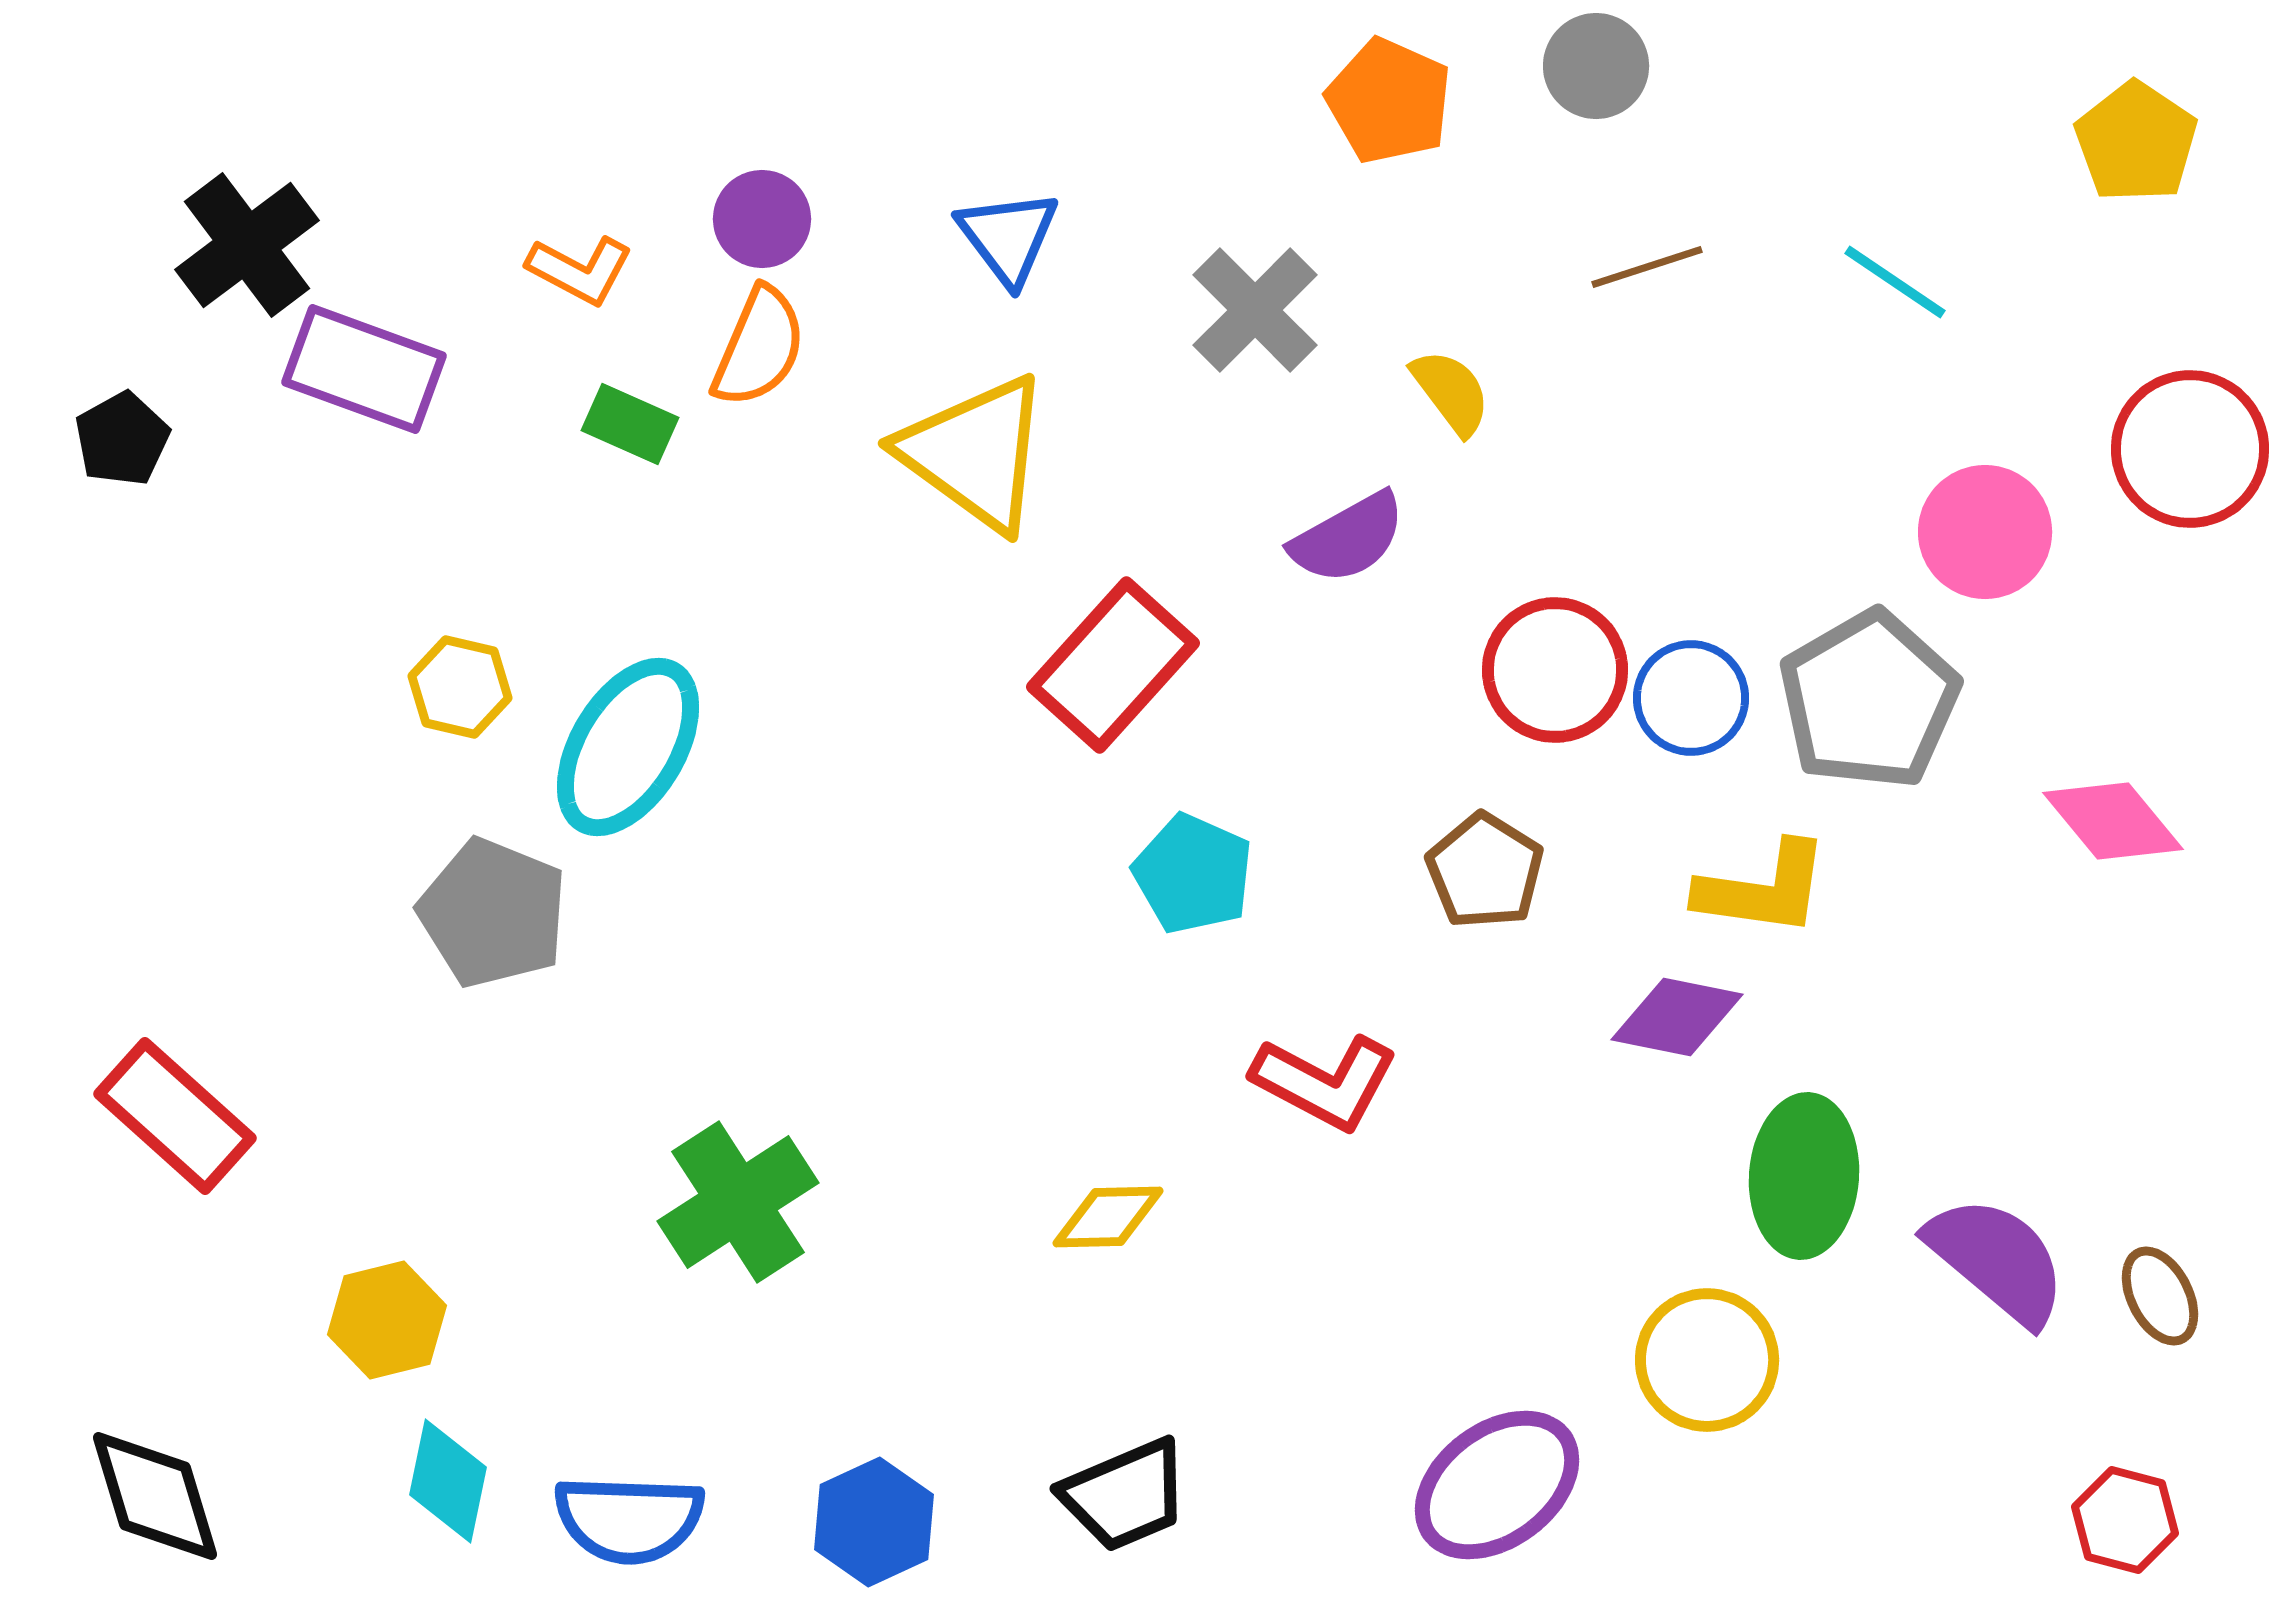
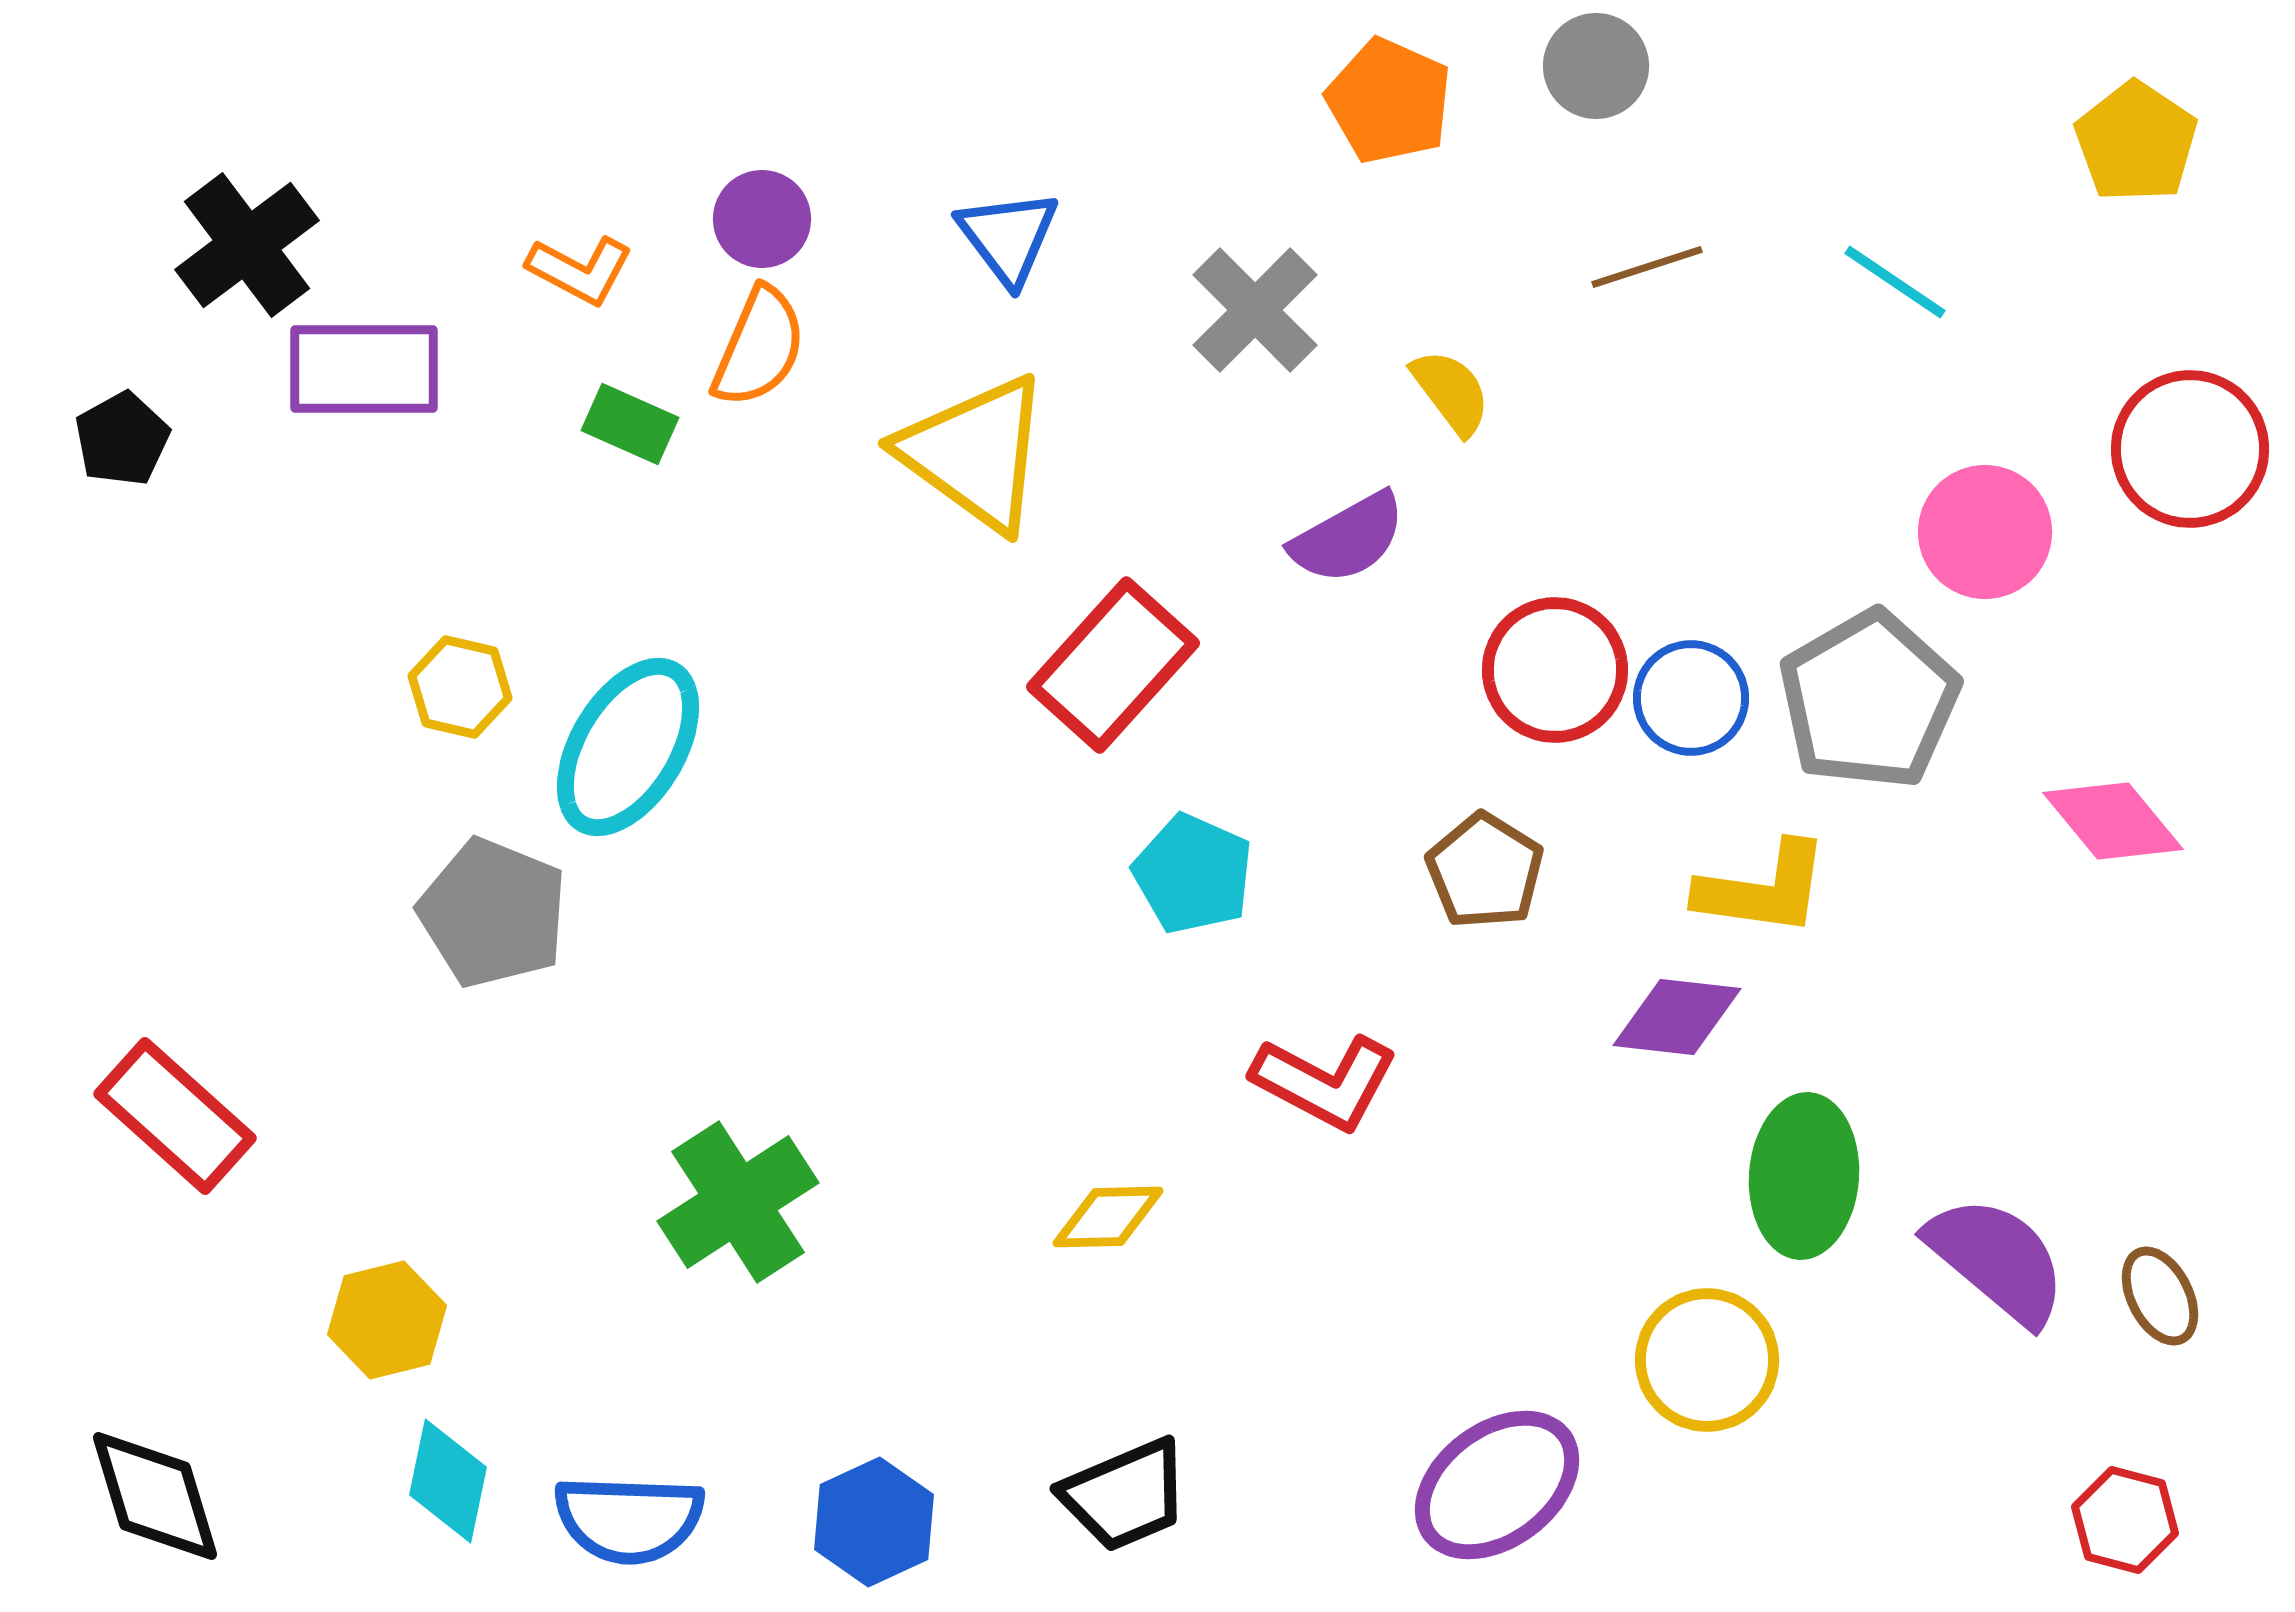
purple rectangle at (364, 369): rotated 20 degrees counterclockwise
purple diamond at (1677, 1017): rotated 5 degrees counterclockwise
